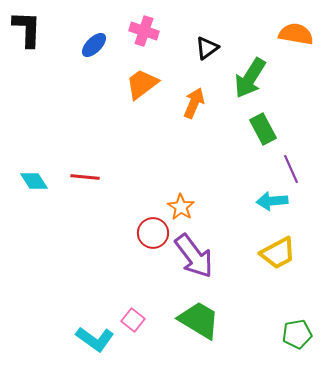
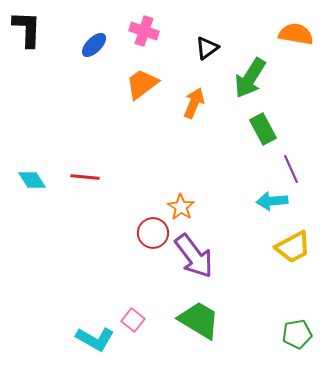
cyan diamond: moved 2 px left, 1 px up
yellow trapezoid: moved 15 px right, 6 px up
cyan L-shape: rotated 6 degrees counterclockwise
